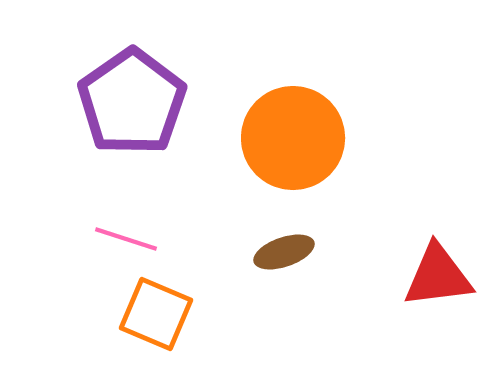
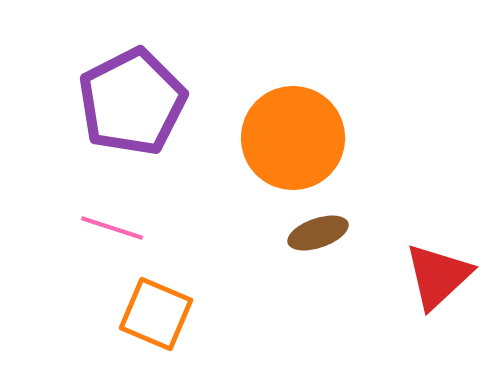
purple pentagon: rotated 8 degrees clockwise
pink line: moved 14 px left, 11 px up
brown ellipse: moved 34 px right, 19 px up
red triangle: rotated 36 degrees counterclockwise
